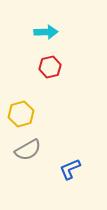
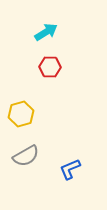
cyan arrow: rotated 30 degrees counterclockwise
red hexagon: rotated 15 degrees clockwise
gray semicircle: moved 2 px left, 6 px down
